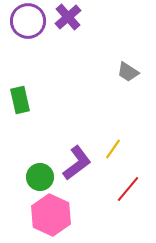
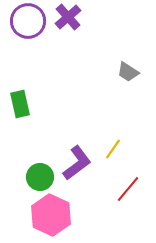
green rectangle: moved 4 px down
